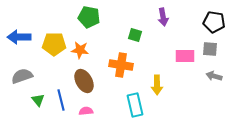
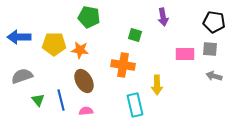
pink rectangle: moved 2 px up
orange cross: moved 2 px right
